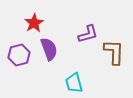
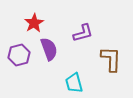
purple L-shape: moved 5 px left, 1 px up
brown L-shape: moved 3 px left, 7 px down
